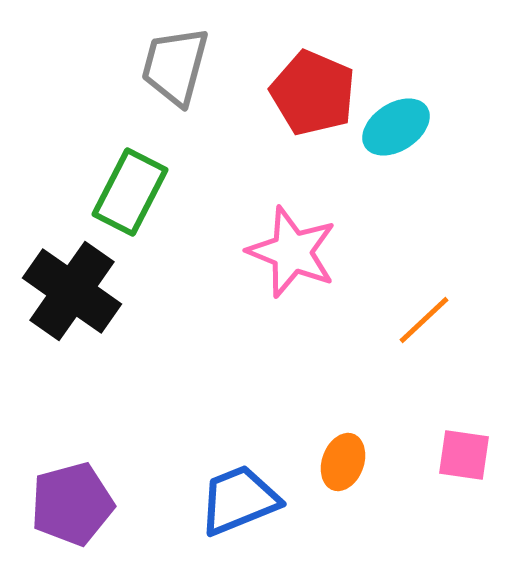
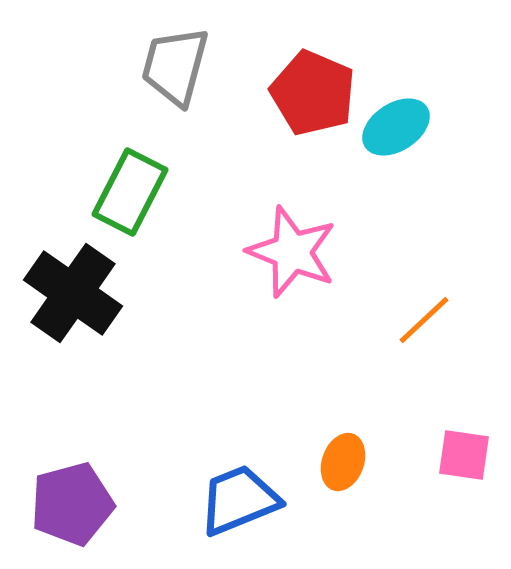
black cross: moved 1 px right, 2 px down
